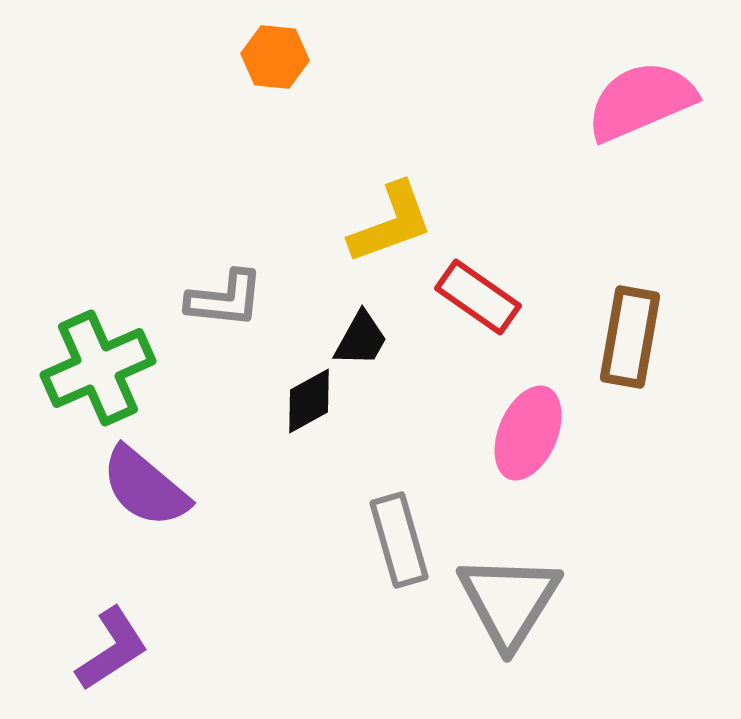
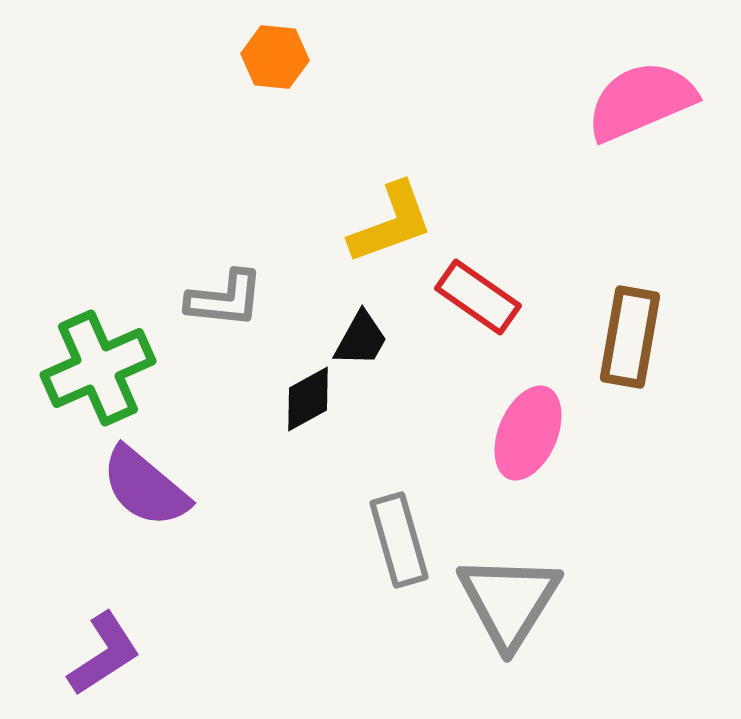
black diamond: moved 1 px left, 2 px up
purple L-shape: moved 8 px left, 5 px down
